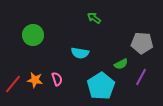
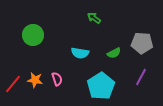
green semicircle: moved 7 px left, 11 px up
